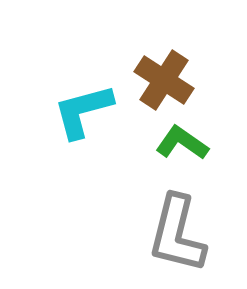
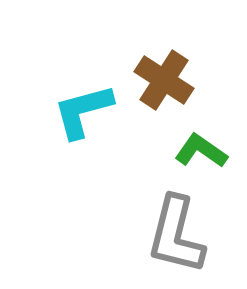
green L-shape: moved 19 px right, 8 px down
gray L-shape: moved 1 px left, 1 px down
